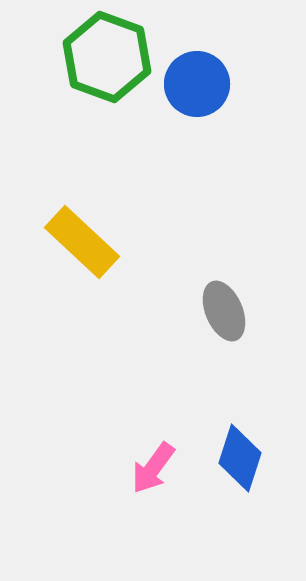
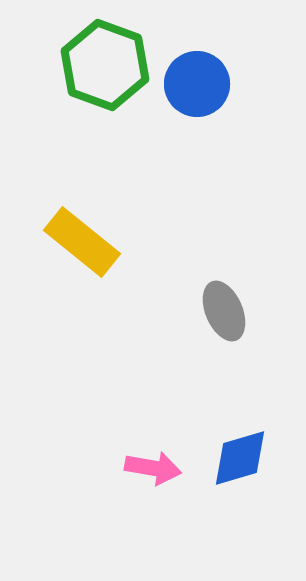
green hexagon: moved 2 px left, 8 px down
yellow rectangle: rotated 4 degrees counterclockwise
blue diamond: rotated 56 degrees clockwise
pink arrow: rotated 116 degrees counterclockwise
